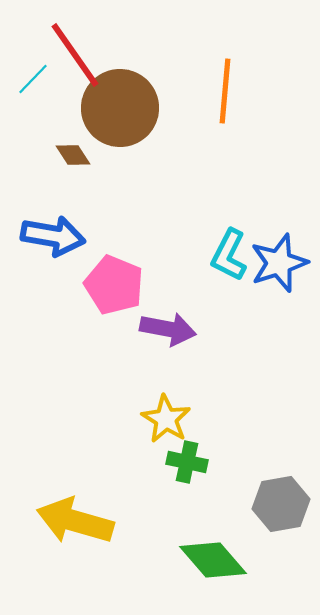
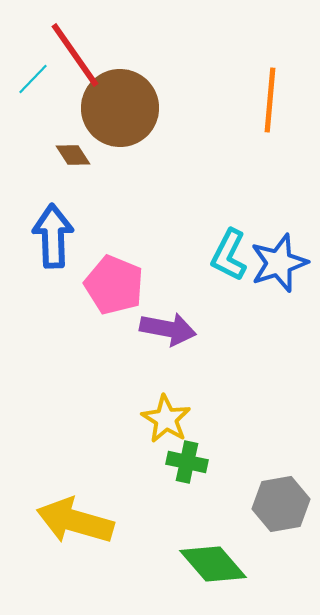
orange line: moved 45 px right, 9 px down
blue arrow: rotated 102 degrees counterclockwise
green diamond: moved 4 px down
